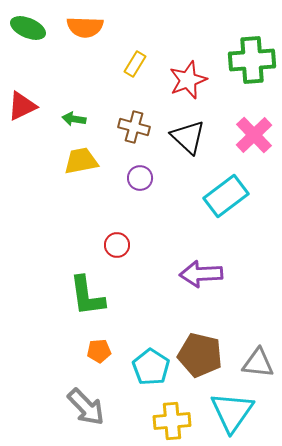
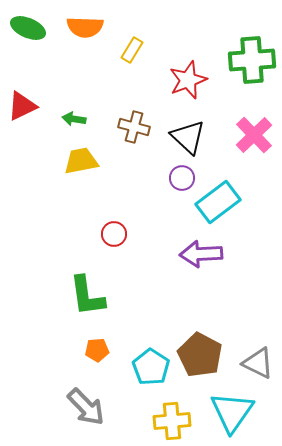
yellow rectangle: moved 3 px left, 14 px up
purple circle: moved 42 px right
cyan rectangle: moved 8 px left, 6 px down
red circle: moved 3 px left, 11 px up
purple arrow: moved 20 px up
orange pentagon: moved 2 px left, 1 px up
brown pentagon: rotated 15 degrees clockwise
gray triangle: rotated 20 degrees clockwise
